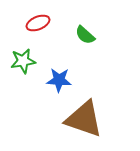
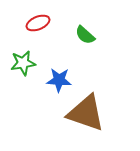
green star: moved 2 px down
brown triangle: moved 2 px right, 6 px up
